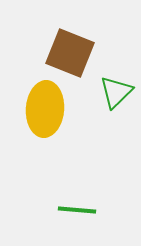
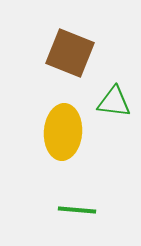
green triangle: moved 2 px left, 10 px down; rotated 51 degrees clockwise
yellow ellipse: moved 18 px right, 23 px down
